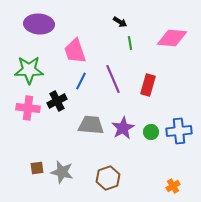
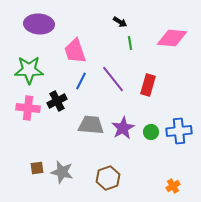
purple line: rotated 16 degrees counterclockwise
